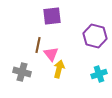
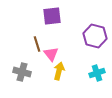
brown line: moved 1 px left, 1 px up; rotated 28 degrees counterclockwise
yellow arrow: moved 2 px down
cyan cross: moved 2 px left, 1 px up
